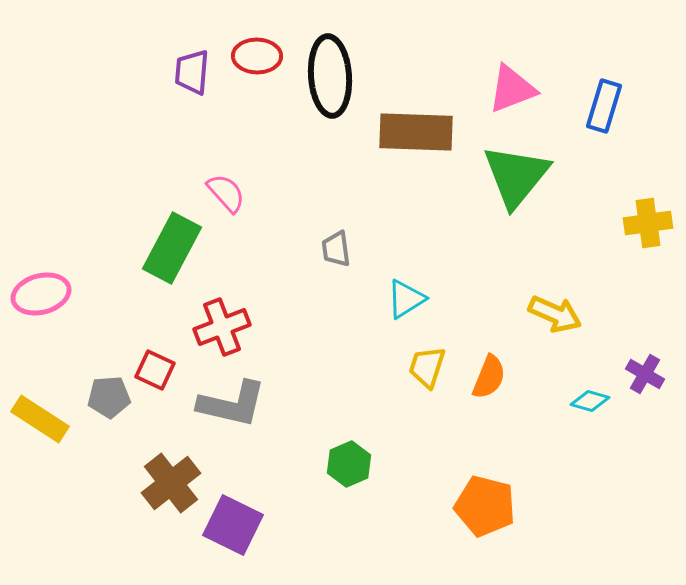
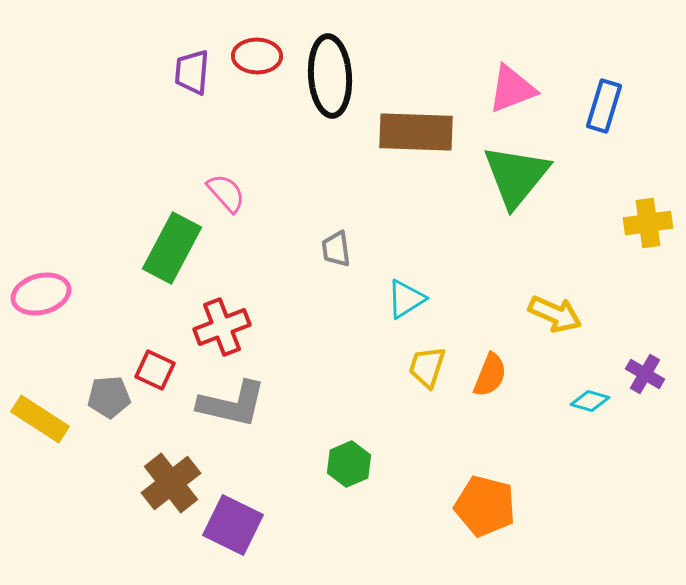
orange semicircle: moved 1 px right, 2 px up
